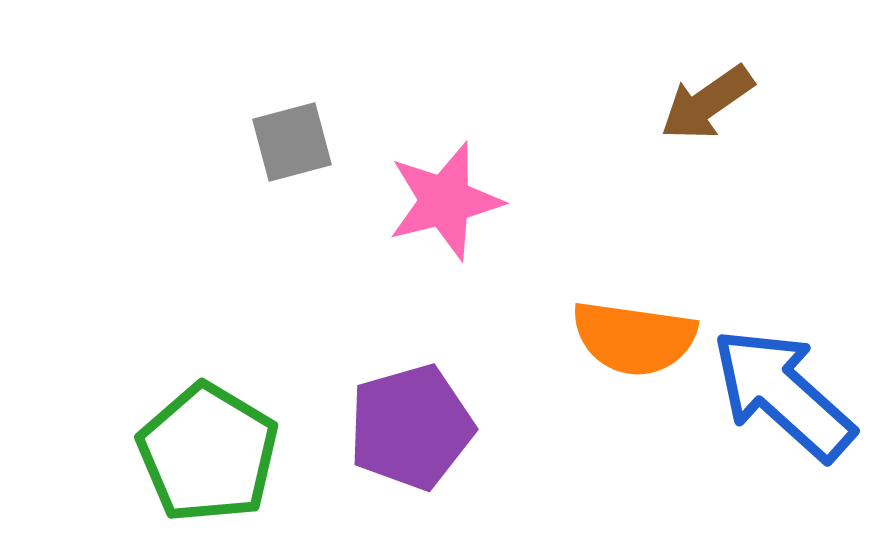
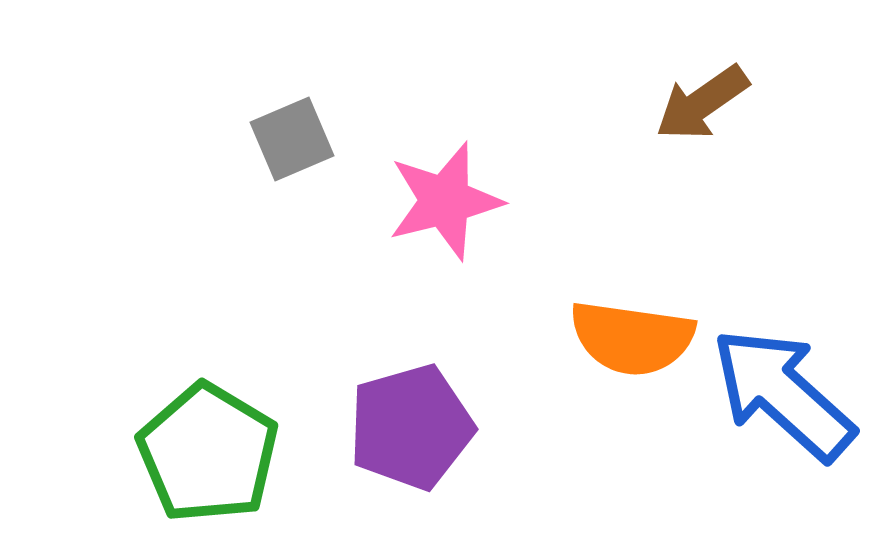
brown arrow: moved 5 px left
gray square: moved 3 px up; rotated 8 degrees counterclockwise
orange semicircle: moved 2 px left
